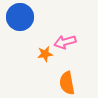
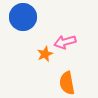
blue circle: moved 3 px right
orange star: rotated 14 degrees counterclockwise
